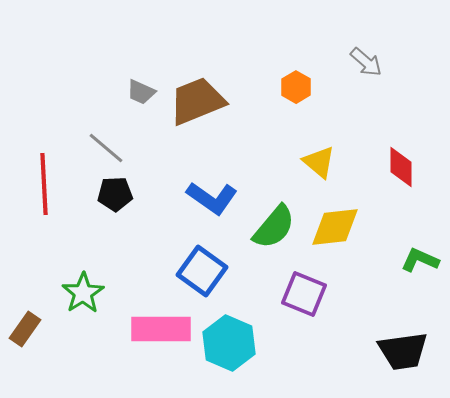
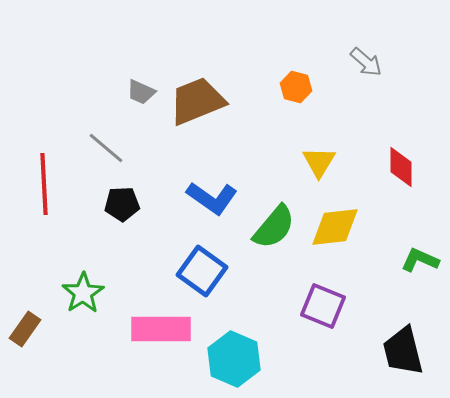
orange hexagon: rotated 16 degrees counterclockwise
yellow triangle: rotated 21 degrees clockwise
black pentagon: moved 7 px right, 10 px down
purple square: moved 19 px right, 12 px down
cyan hexagon: moved 5 px right, 16 px down
black trapezoid: rotated 84 degrees clockwise
